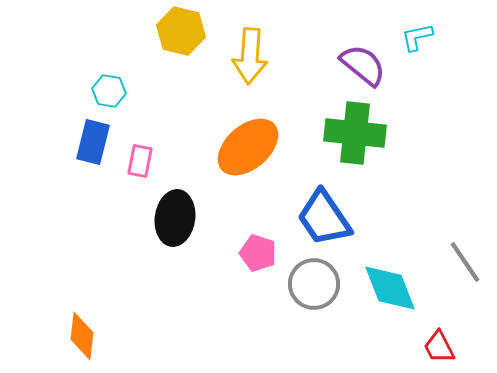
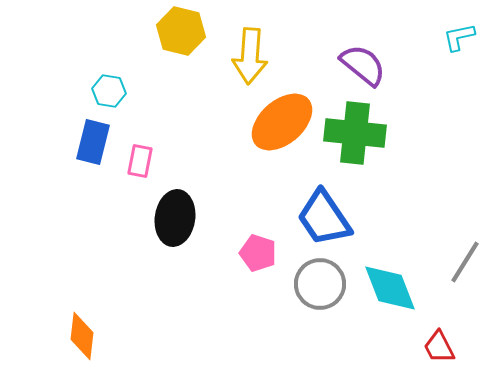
cyan L-shape: moved 42 px right
orange ellipse: moved 34 px right, 25 px up
gray line: rotated 66 degrees clockwise
gray circle: moved 6 px right
